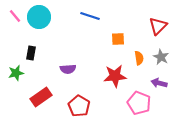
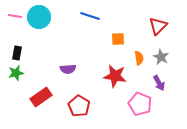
pink line: rotated 40 degrees counterclockwise
black rectangle: moved 14 px left
red star: rotated 15 degrees clockwise
purple arrow: rotated 133 degrees counterclockwise
pink pentagon: moved 1 px right, 1 px down
